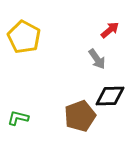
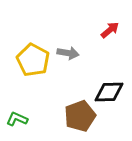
yellow pentagon: moved 9 px right, 23 px down
gray arrow: moved 29 px left, 6 px up; rotated 45 degrees counterclockwise
black diamond: moved 1 px left, 4 px up
green L-shape: moved 1 px left, 1 px down; rotated 10 degrees clockwise
